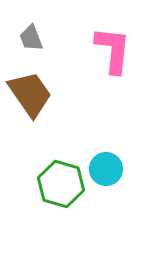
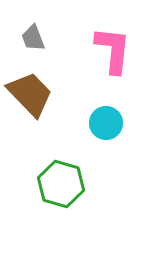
gray trapezoid: moved 2 px right
brown trapezoid: rotated 9 degrees counterclockwise
cyan circle: moved 46 px up
